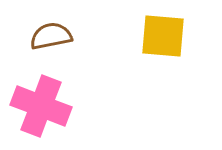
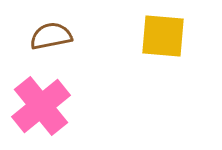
pink cross: rotated 30 degrees clockwise
